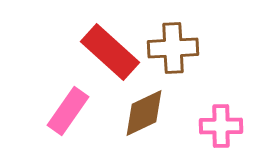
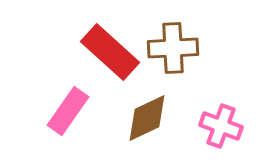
brown diamond: moved 3 px right, 5 px down
pink cross: rotated 21 degrees clockwise
